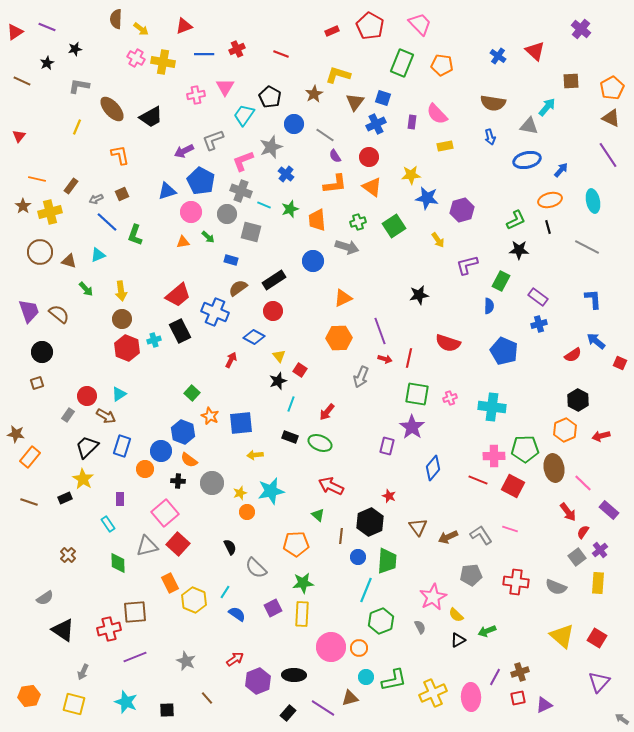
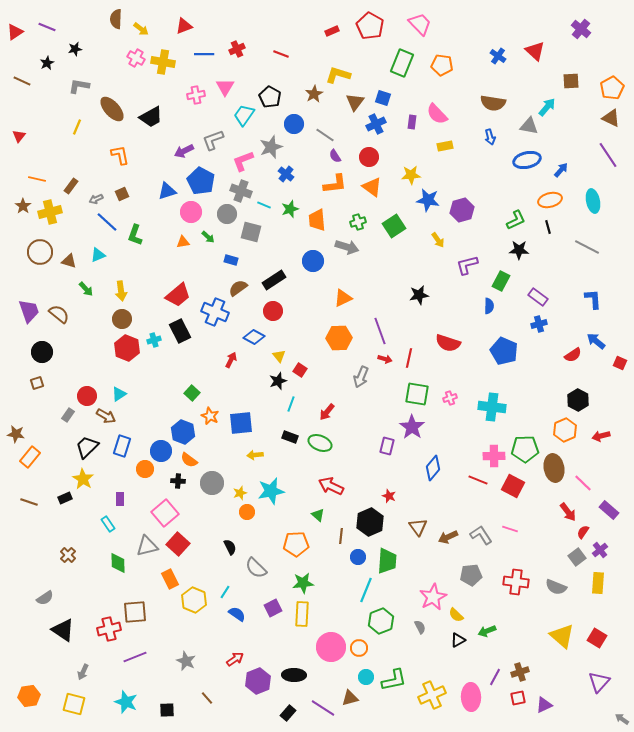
blue star at (427, 198): moved 1 px right, 2 px down
orange rectangle at (170, 583): moved 4 px up
yellow cross at (433, 693): moved 1 px left, 2 px down
